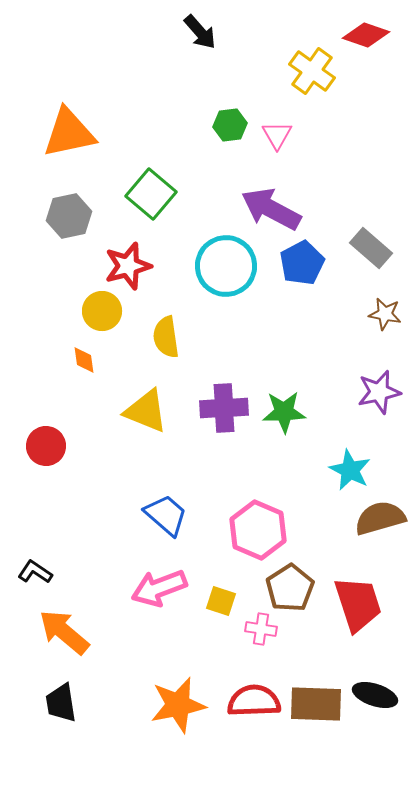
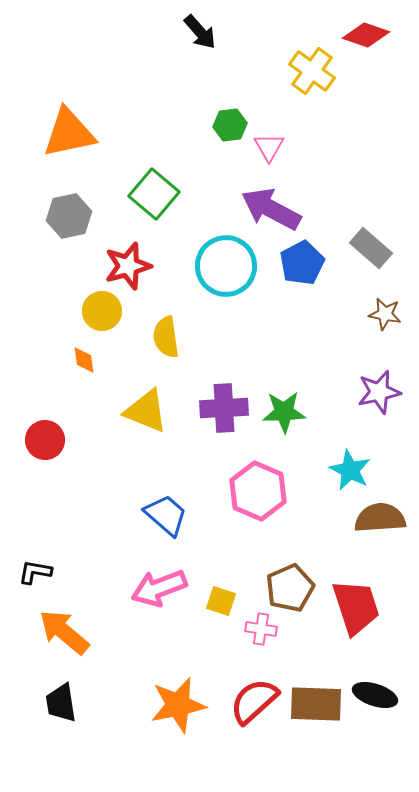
pink triangle: moved 8 px left, 12 px down
green square: moved 3 px right
red circle: moved 1 px left, 6 px up
brown semicircle: rotated 12 degrees clockwise
pink hexagon: moved 39 px up
black L-shape: rotated 24 degrees counterclockwise
brown pentagon: rotated 9 degrees clockwise
red trapezoid: moved 2 px left, 3 px down
red semicircle: rotated 40 degrees counterclockwise
